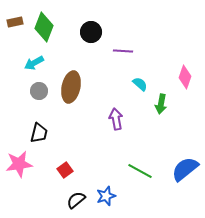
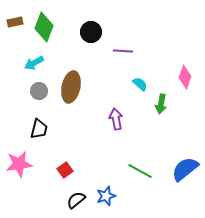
black trapezoid: moved 4 px up
